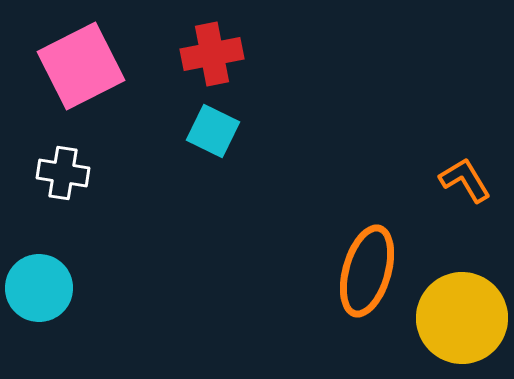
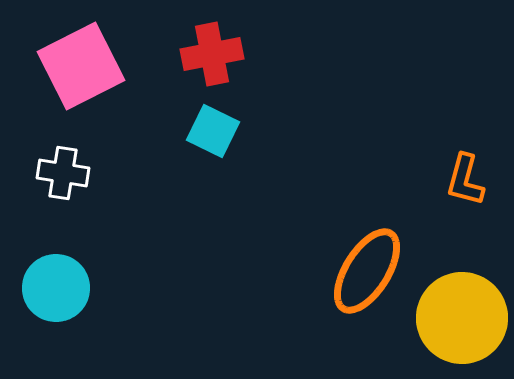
orange L-shape: rotated 134 degrees counterclockwise
orange ellipse: rotated 16 degrees clockwise
cyan circle: moved 17 px right
